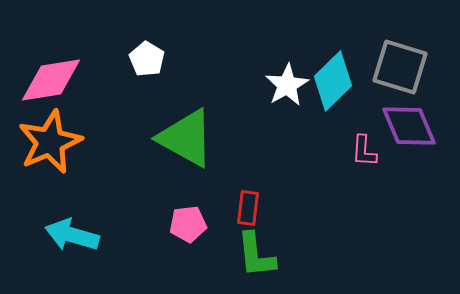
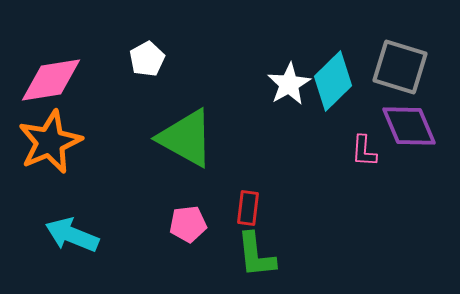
white pentagon: rotated 12 degrees clockwise
white star: moved 2 px right, 1 px up
cyan arrow: rotated 6 degrees clockwise
